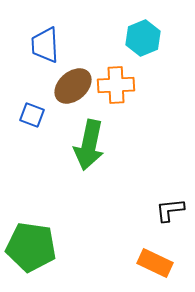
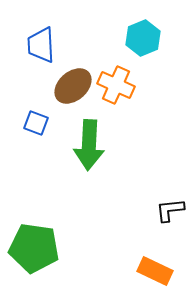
blue trapezoid: moved 4 px left
orange cross: rotated 27 degrees clockwise
blue square: moved 4 px right, 8 px down
green arrow: rotated 9 degrees counterclockwise
green pentagon: moved 3 px right, 1 px down
orange rectangle: moved 8 px down
